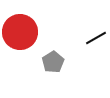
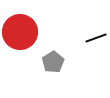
black line: rotated 10 degrees clockwise
